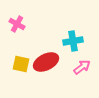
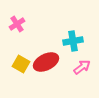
pink cross: rotated 28 degrees clockwise
yellow square: rotated 18 degrees clockwise
